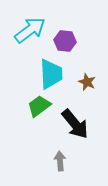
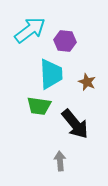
green trapezoid: rotated 135 degrees counterclockwise
